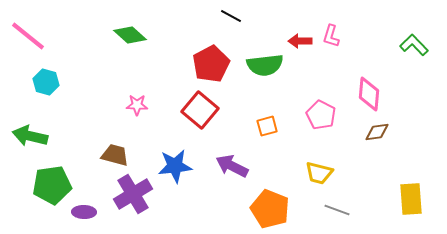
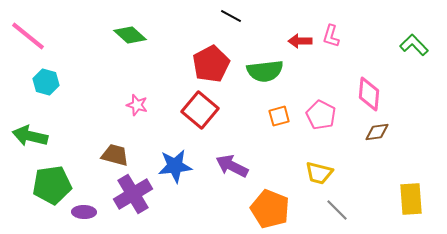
green semicircle: moved 6 px down
pink star: rotated 15 degrees clockwise
orange square: moved 12 px right, 10 px up
gray line: rotated 25 degrees clockwise
